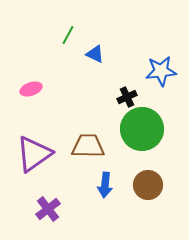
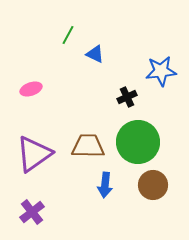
green circle: moved 4 px left, 13 px down
brown circle: moved 5 px right
purple cross: moved 16 px left, 3 px down
